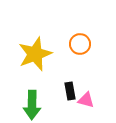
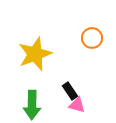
orange circle: moved 12 px right, 6 px up
black rectangle: rotated 24 degrees counterclockwise
pink triangle: moved 9 px left, 5 px down
